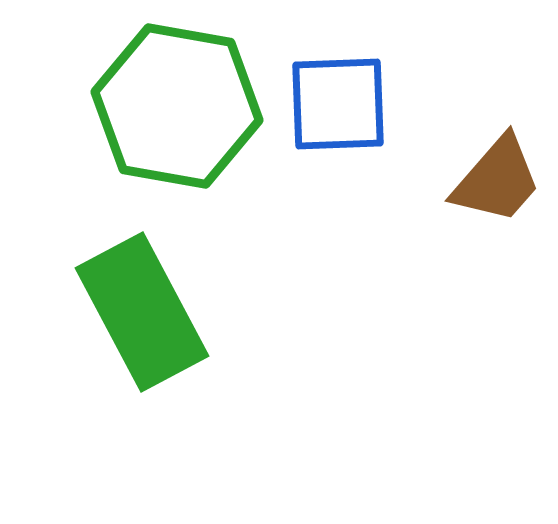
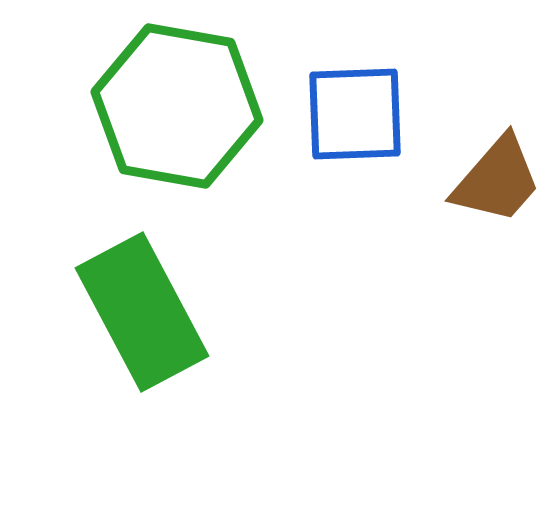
blue square: moved 17 px right, 10 px down
